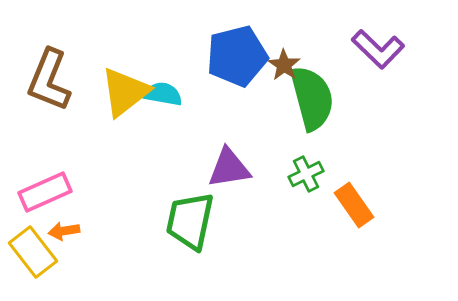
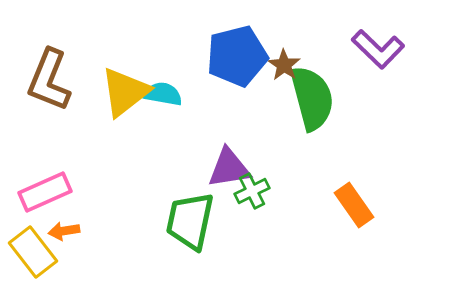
green cross: moved 54 px left, 17 px down
